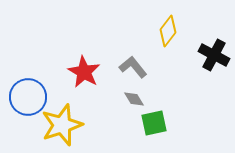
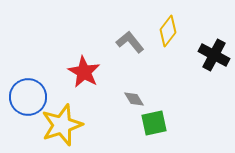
gray L-shape: moved 3 px left, 25 px up
